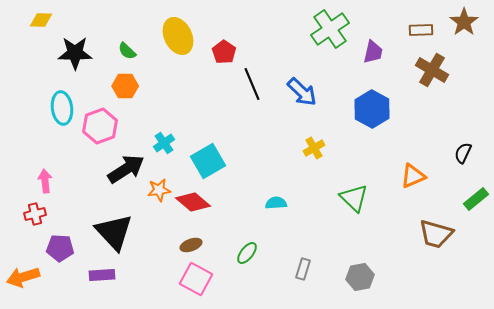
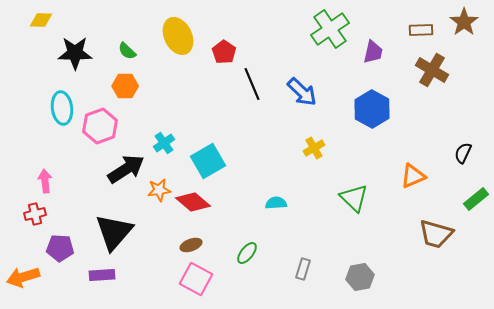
black triangle: rotated 24 degrees clockwise
